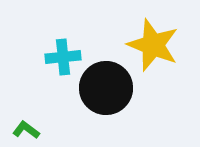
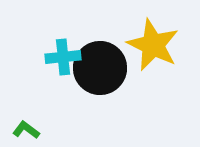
yellow star: rotated 4 degrees clockwise
black circle: moved 6 px left, 20 px up
